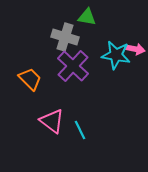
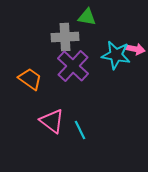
gray cross: rotated 20 degrees counterclockwise
orange trapezoid: rotated 10 degrees counterclockwise
